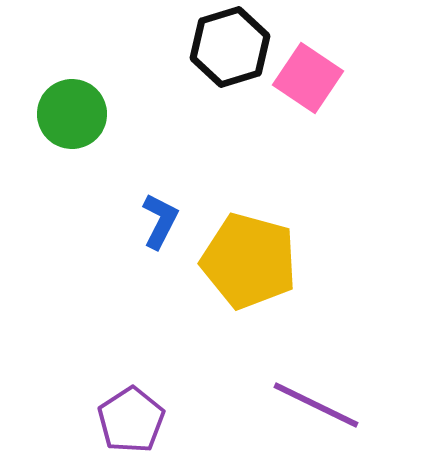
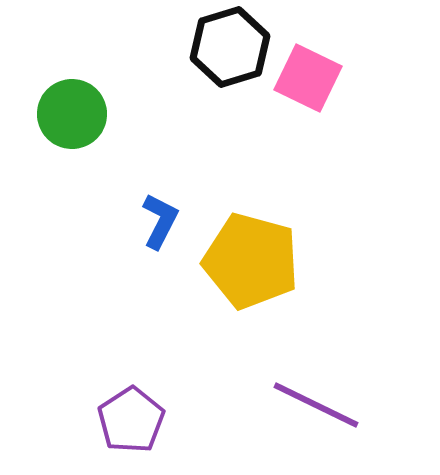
pink square: rotated 8 degrees counterclockwise
yellow pentagon: moved 2 px right
